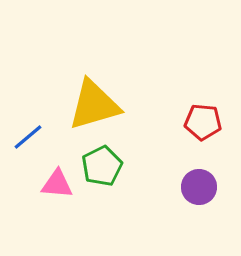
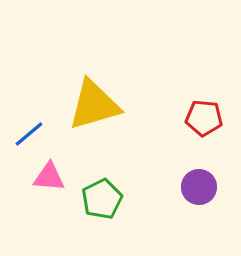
red pentagon: moved 1 px right, 4 px up
blue line: moved 1 px right, 3 px up
green pentagon: moved 33 px down
pink triangle: moved 8 px left, 7 px up
